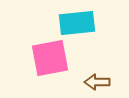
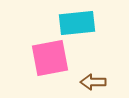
brown arrow: moved 4 px left
